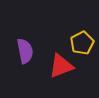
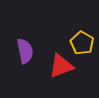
yellow pentagon: rotated 15 degrees counterclockwise
